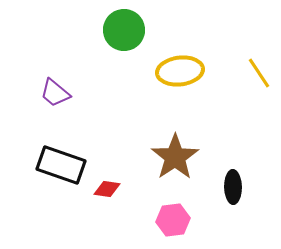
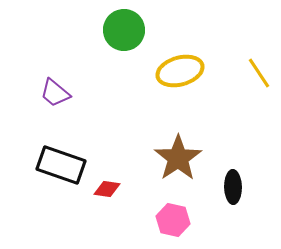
yellow ellipse: rotated 9 degrees counterclockwise
brown star: moved 3 px right, 1 px down
pink hexagon: rotated 20 degrees clockwise
